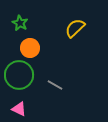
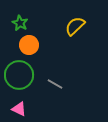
yellow semicircle: moved 2 px up
orange circle: moved 1 px left, 3 px up
gray line: moved 1 px up
